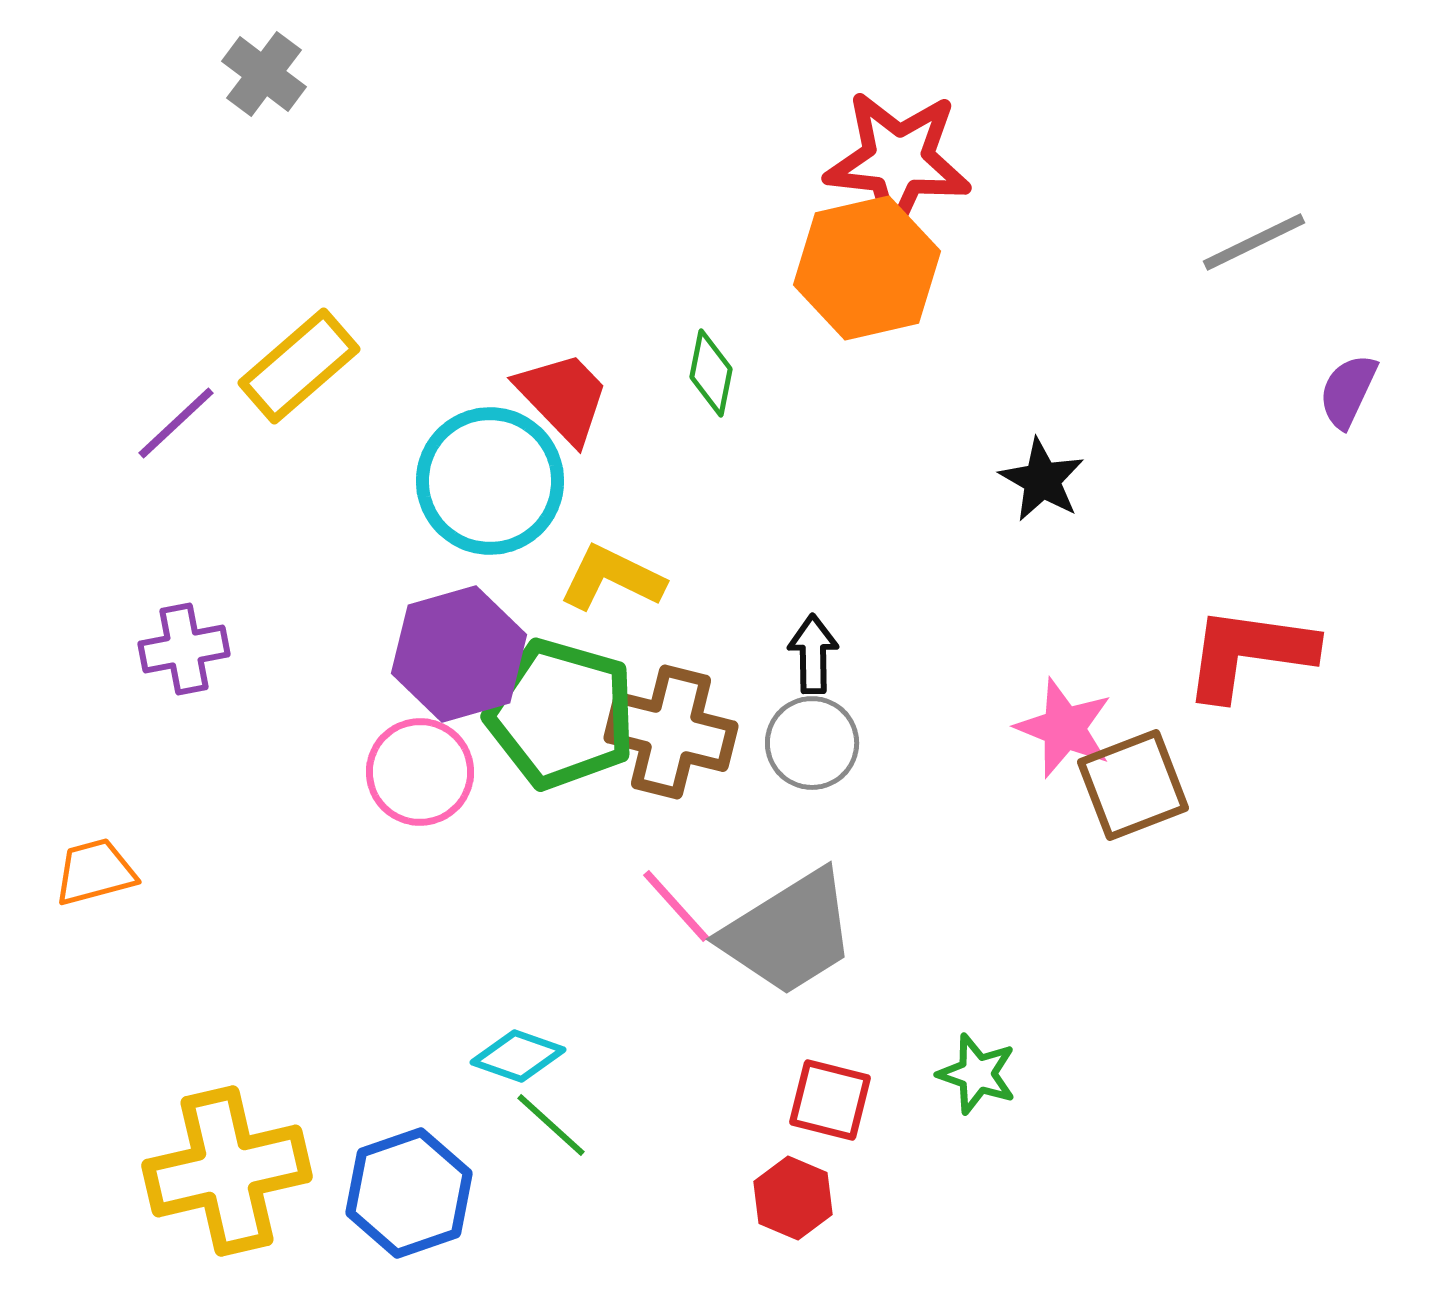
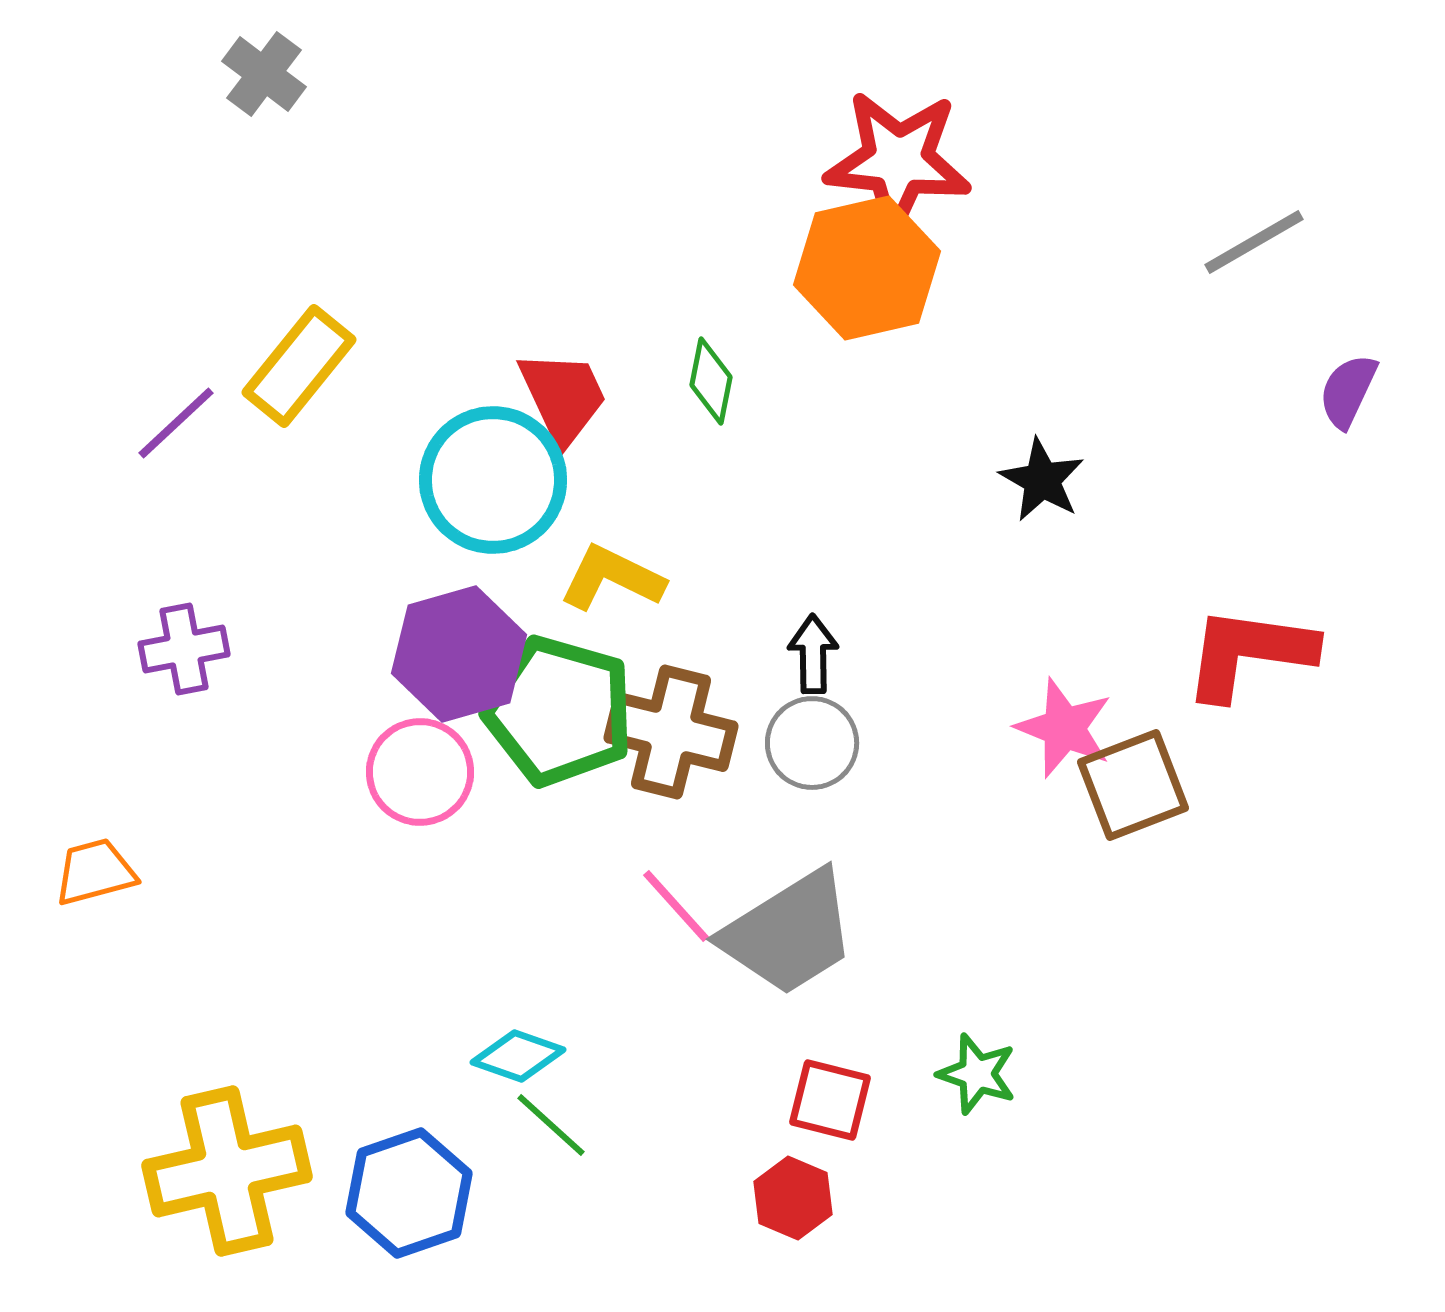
gray line: rotated 4 degrees counterclockwise
yellow rectangle: rotated 10 degrees counterclockwise
green diamond: moved 8 px down
red trapezoid: rotated 19 degrees clockwise
cyan circle: moved 3 px right, 1 px up
green pentagon: moved 2 px left, 3 px up
